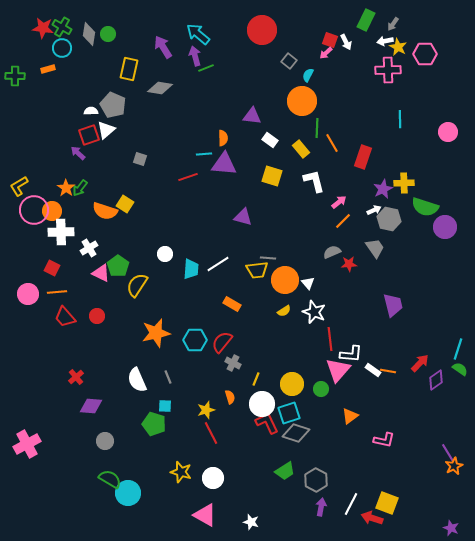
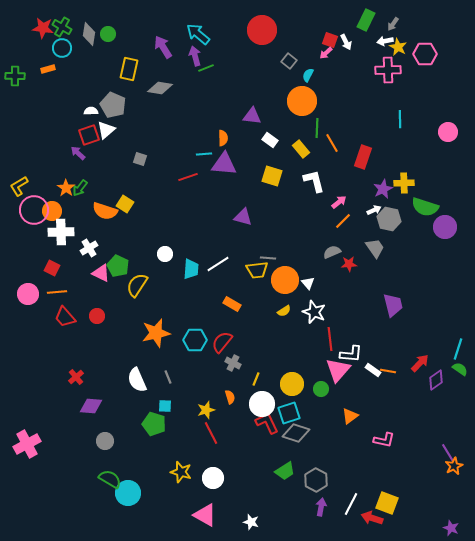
green pentagon at (118, 266): rotated 10 degrees counterclockwise
